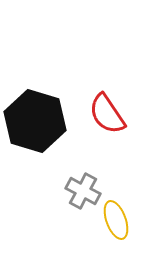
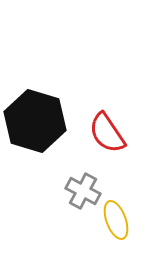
red semicircle: moved 19 px down
